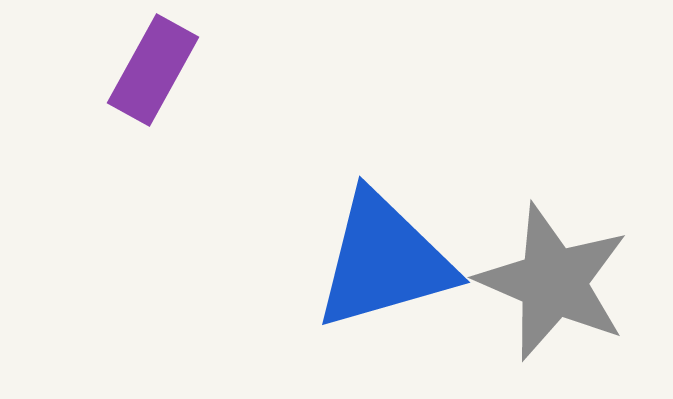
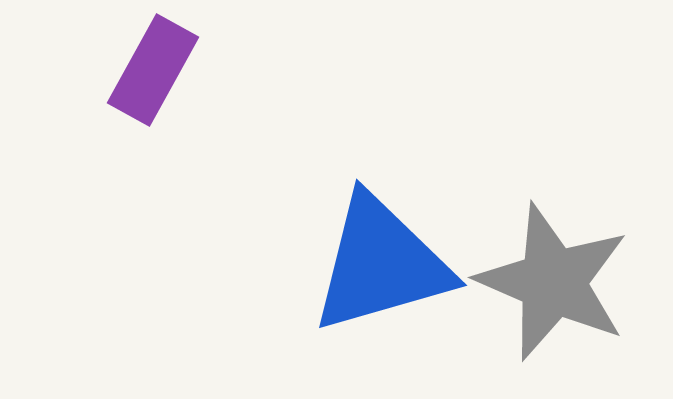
blue triangle: moved 3 px left, 3 px down
